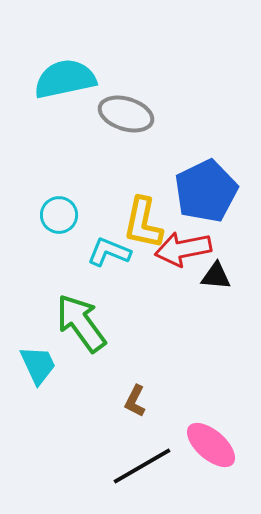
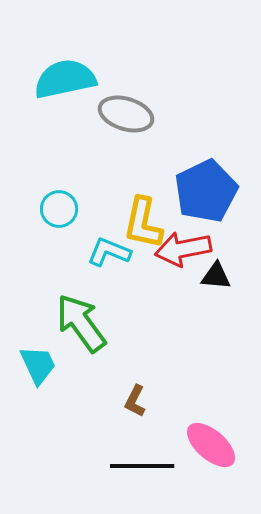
cyan circle: moved 6 px up
black line: rotated 30 degrees clockwise
